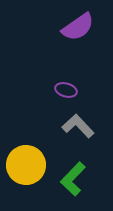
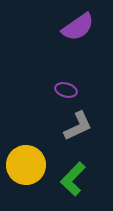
gray L-shape: rotated 108 degrees clockwise
